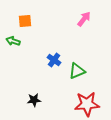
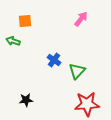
pink arrow: moved 3 px left
green triangle: rotated 24 degrees counterclockwise
black star: moved 8 px left
